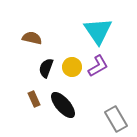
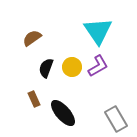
brown semicircle: rotated 48 degrees counterclockwise
black ellipse: moved 8 px down
